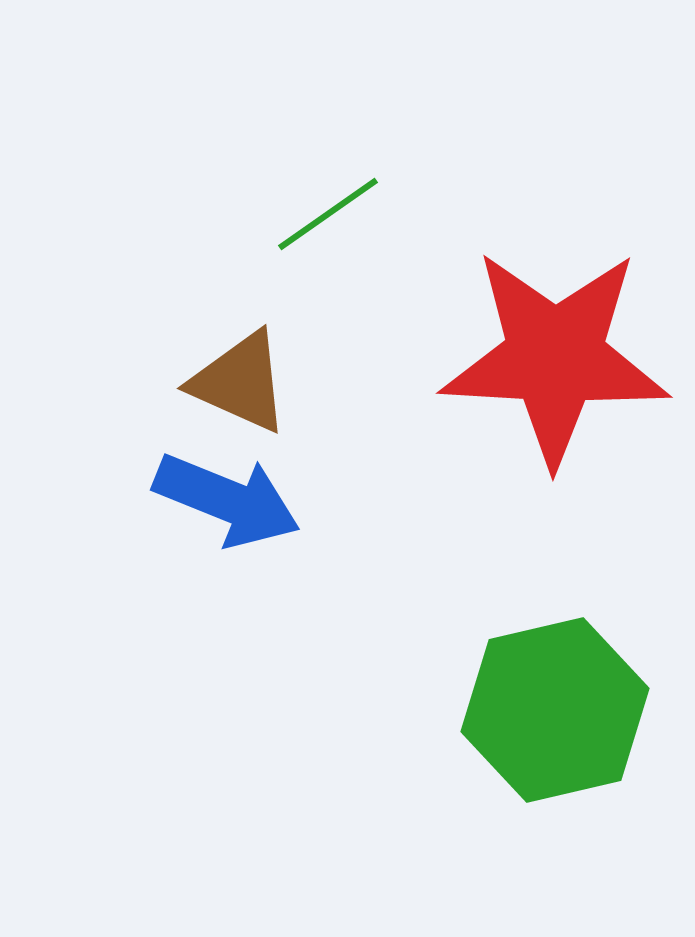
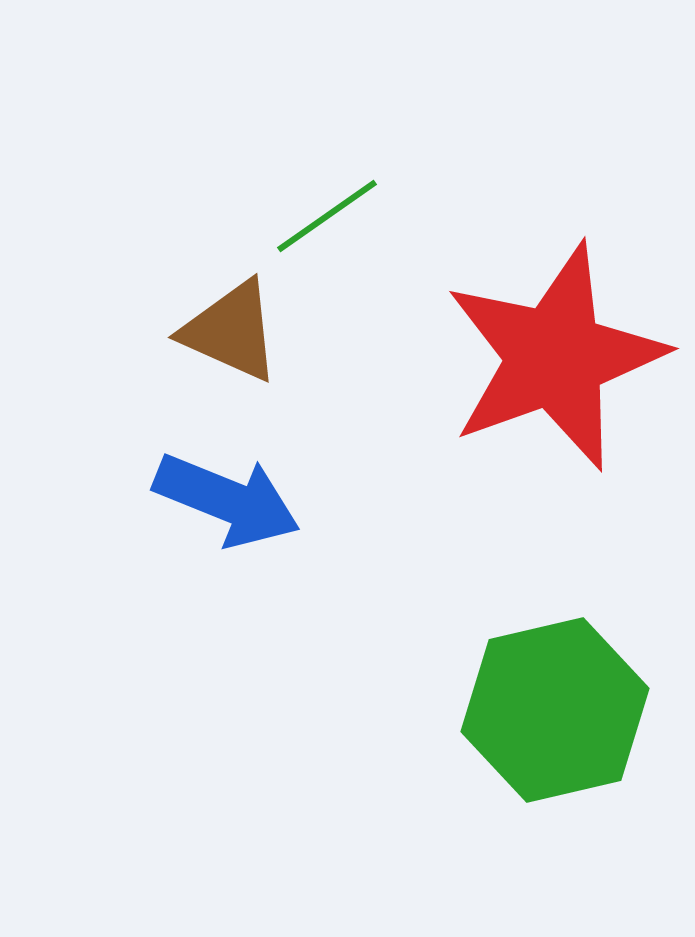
green line: moved 1 px left, 2 px down
red star: rotated 23 degrees counterclockwise
brown triangle: moved 9 px left, 51 px up
